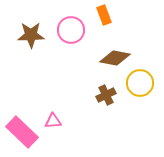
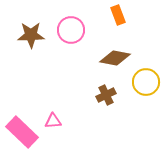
orange rectangle: moved 14 px right
yellow circle: moved 6 px right, 1 px up
